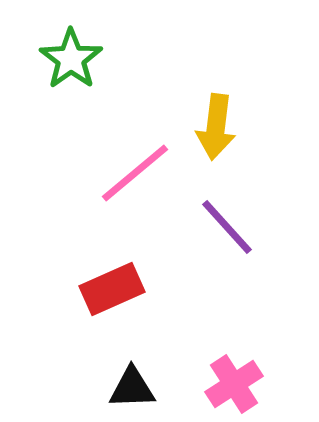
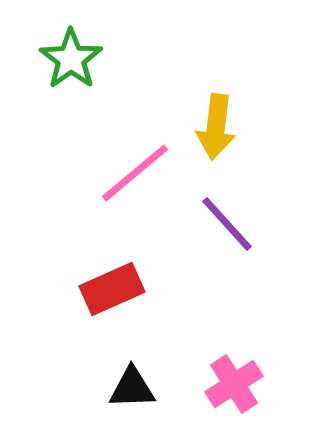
purple line: moved 3 px up
